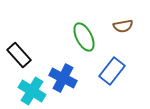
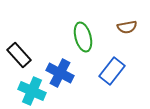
brown semicircle: moved 4 px right, 1 px down
green ellipse: moved 1 px left; rotated 12 degrees clockwise
blue cross: moved 3 px left, 5 px up
cyan cross: rotated 8 degrees counterclockwise
